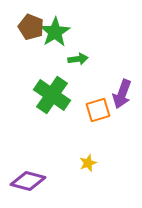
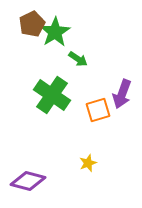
brown pentagon: moved 1 px right, 3 px up; rotated 25 degrees clockwise
green arrow: rotated 42 degrees clockwise
